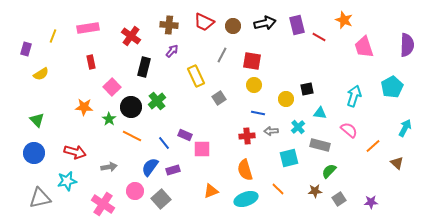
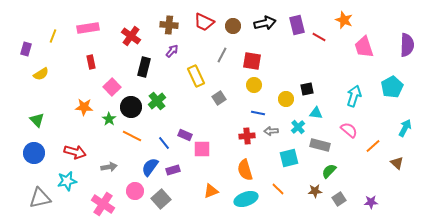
cyan triangle at (320, 113): moved 4 px left
